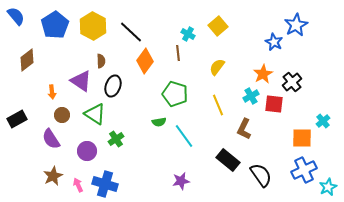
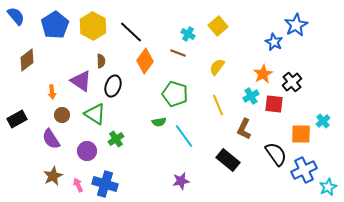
brown line at (178, 53): rotated 63 degrees counterclockwise
orange square at (302, 138): moved 1 px left, 4 px up
black semicircle at (261, 175): moved 15 px right, 21 px up
